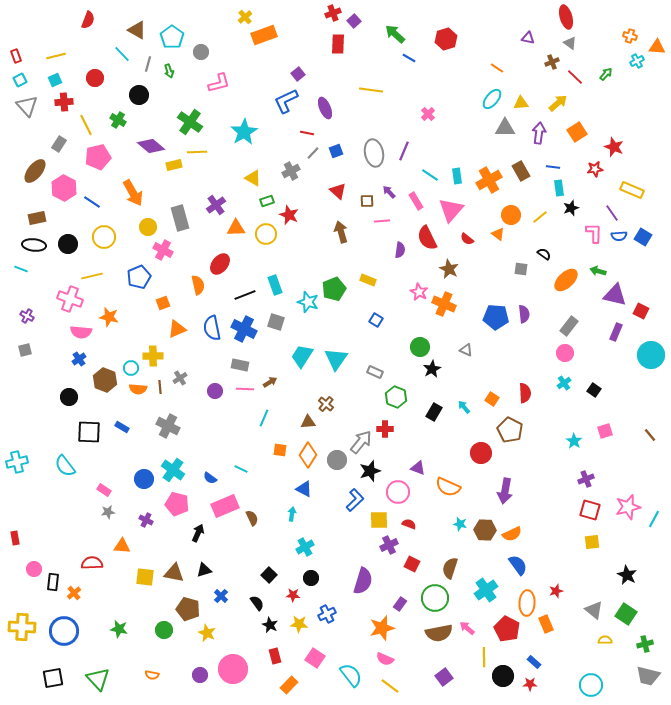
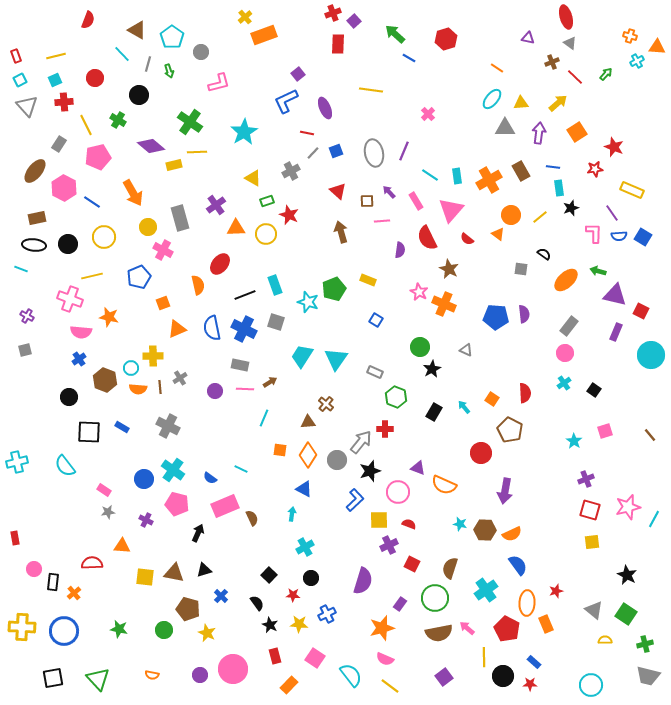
orange semicircle at (448, 487): moved 4 px left, 2 px up
